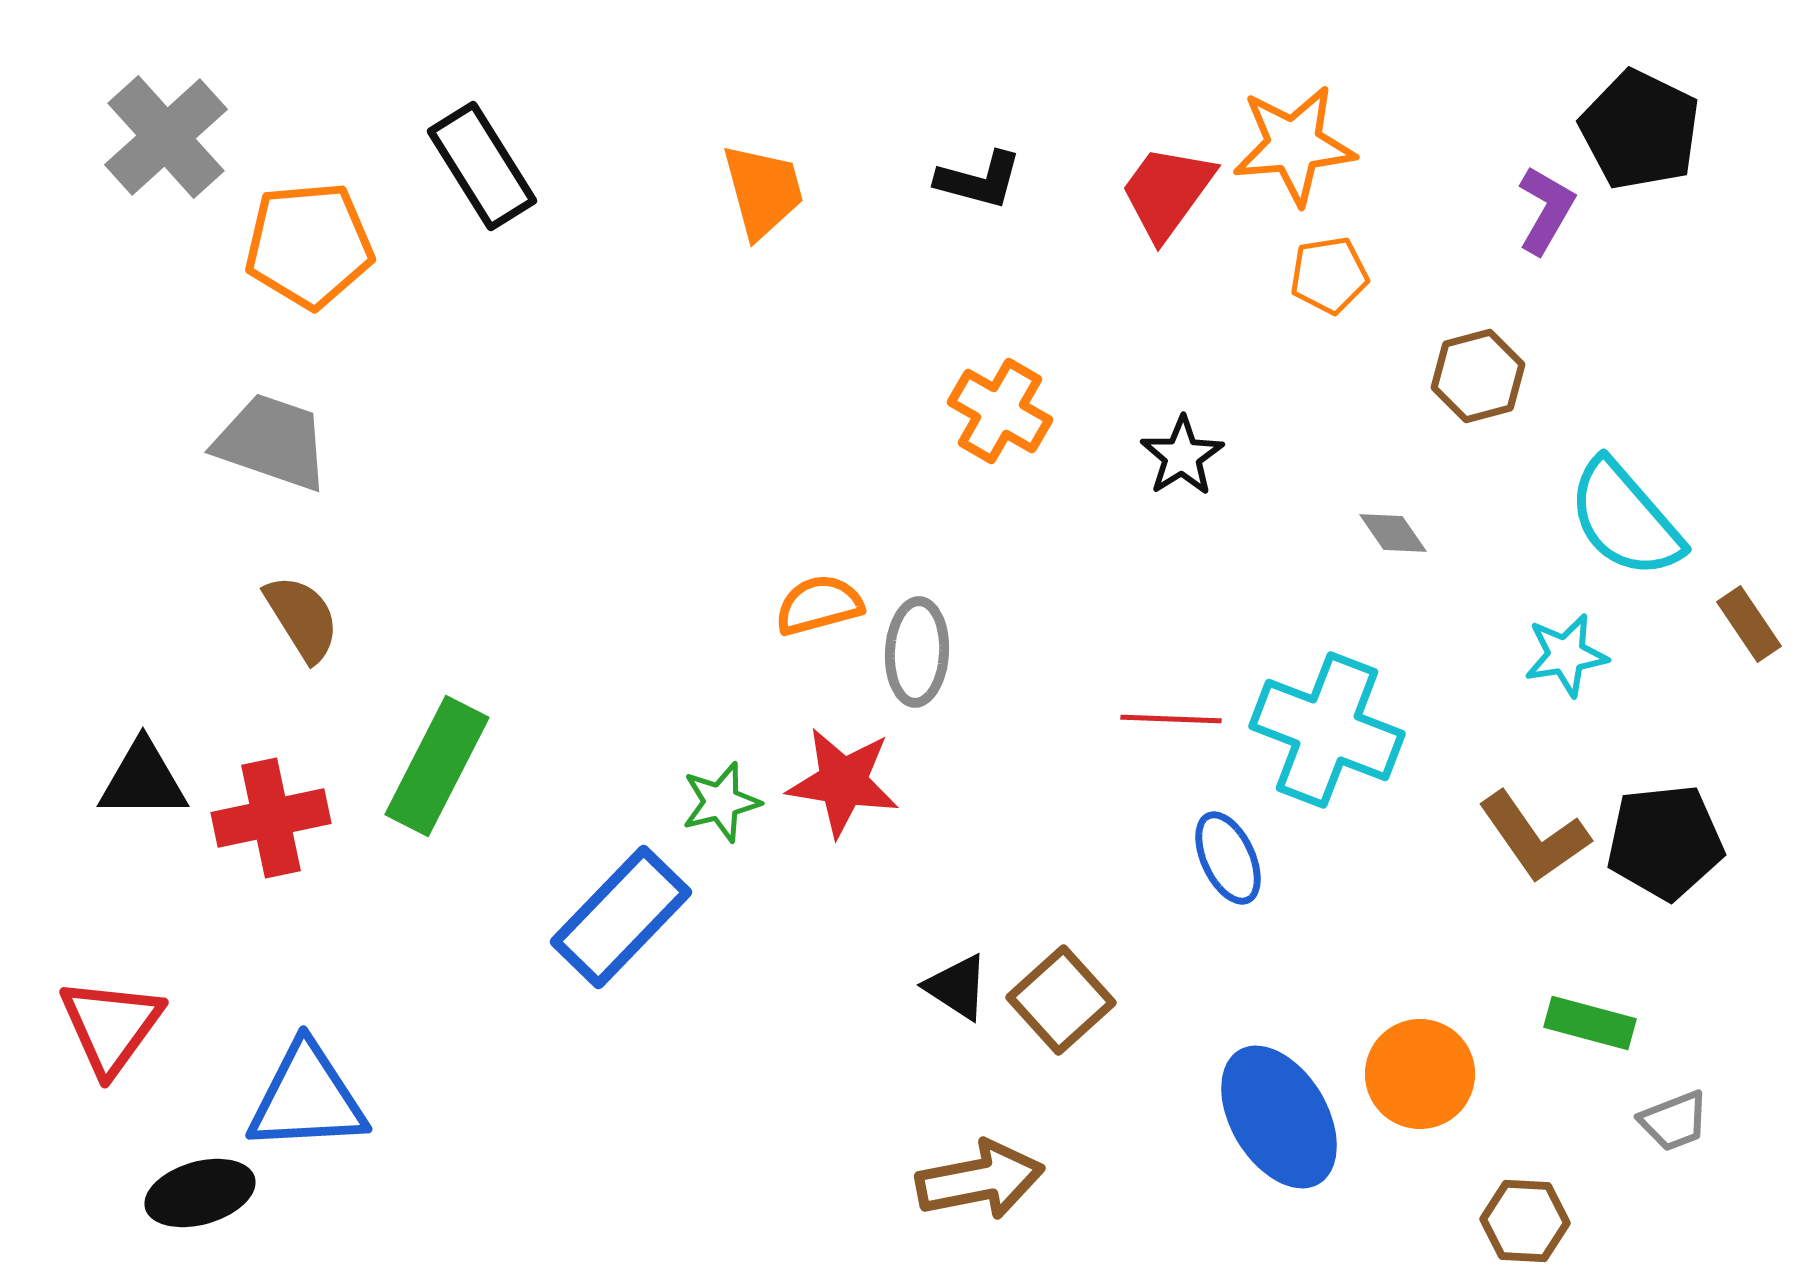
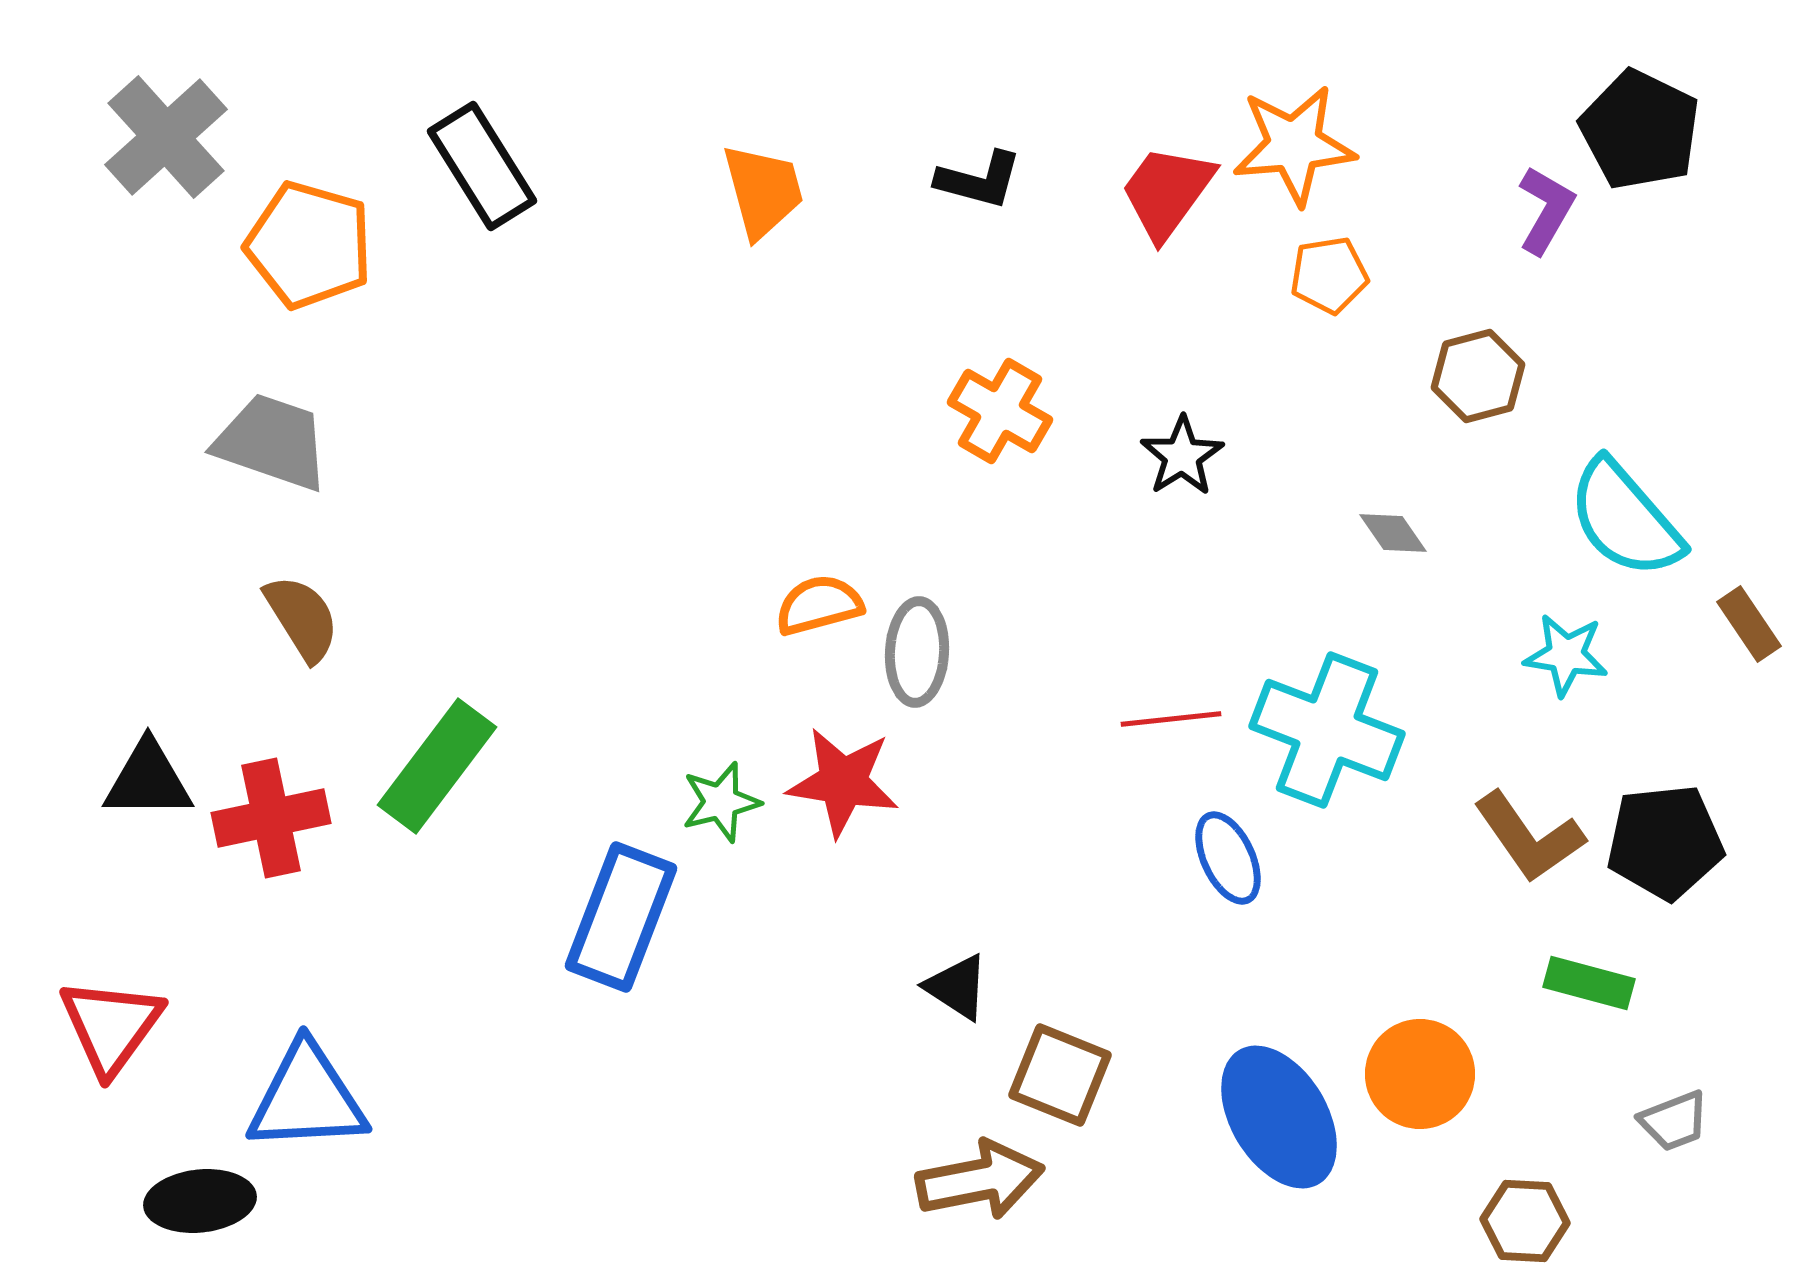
orange pentagon at (309, 245): rotated 21 degrees clockwise
cyan star at (1566, 655): rotated 18 degrees clockwise
red line at (1171, 719): rotated 8 degrees counterclockwise
green rectangle at (437, 766): rotated 10 degrees clockwise
black triangle at (143, 780): moved 5 px right
brown L-shape at (1534, 837): moved 5 px left
blue rectangle at (621, 917): rotated 23 degrees counterclockwise
brown square at (1061, 1000): moved 1 px left, 75 px down; rotated 26 degrees counterclockwise
green rectangle at (1590, 1023): moved 1 px left, 40 px up
black ellipse at (200, 1193): moved 8 px down; rotated 10 degrees clockwise
